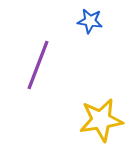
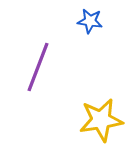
purple line: moved 2 px down
